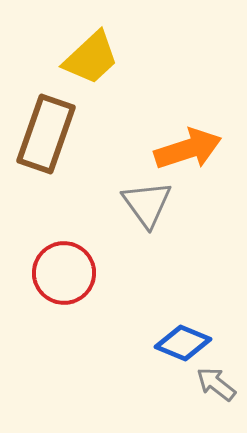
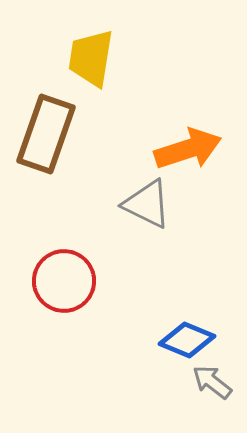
yellow trapezoid: rotated 142 degrees clockwise
gray triangle: rotated 28 degrees counterclockwise
red circle: moved 8 px down
blue diamond: moved 4 px right, 3 px up
gray arrow: moved 4 px left, 2 px up
